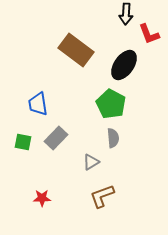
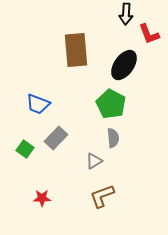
brown rectangle: rotated 48 degrees clockwise
blue trapezoid: rotated 60 degrees counterclockwise
green square: moved 2 px right, 7 px down; rotated 24 degrees clockwise
gray triangle: moved 3 px right, 1 px up
